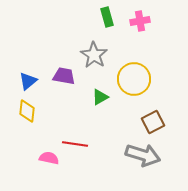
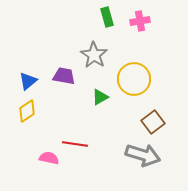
yellow diamond: rotated 50 degrees clockwise
brown square: rotated 10 degrees counterclockwise
